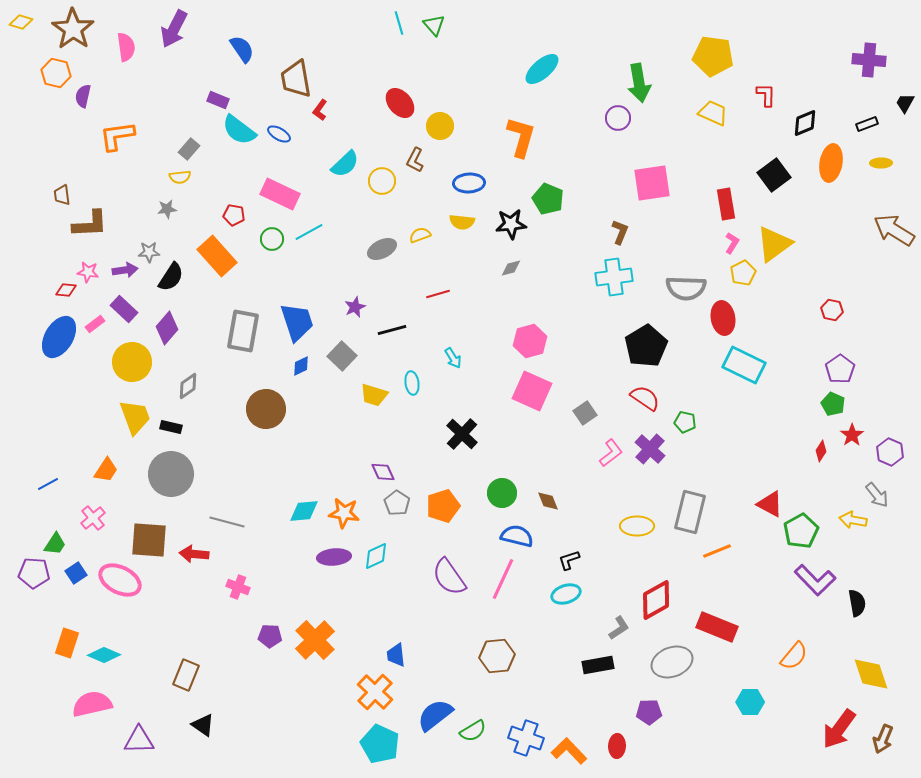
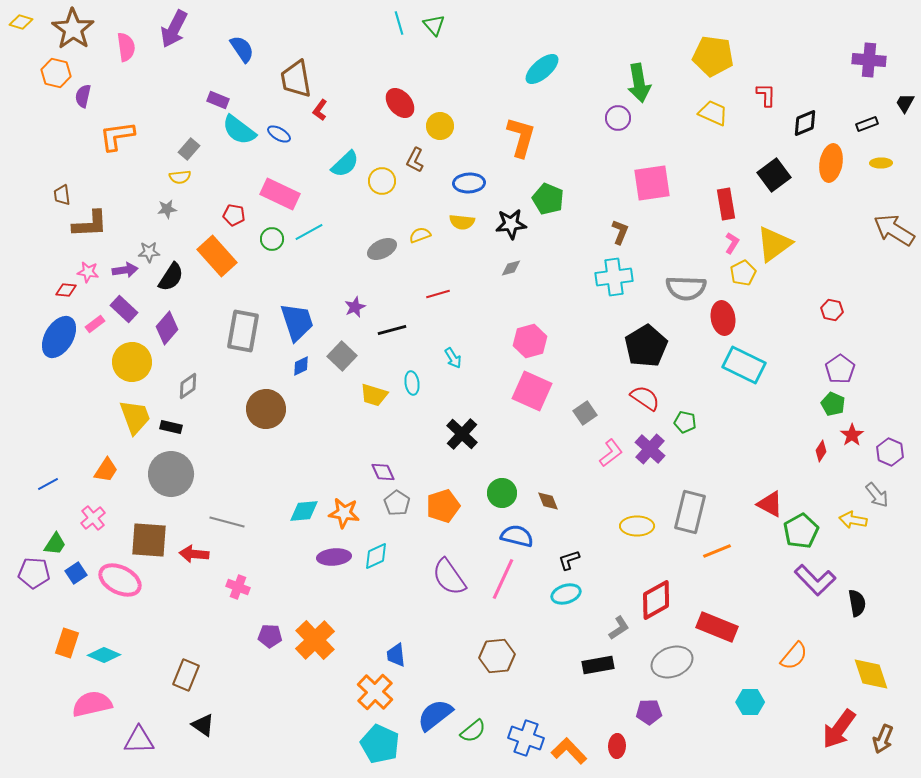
green semicircle at (473, 731): rotated 8 degrees counterclockwise
